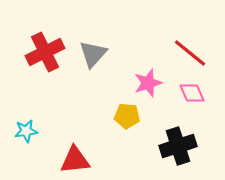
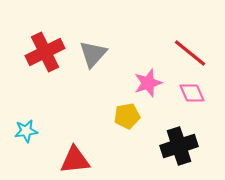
yellow pentagon: rotated 15 degrees counterclockwise
black cross: moved 1 px right
